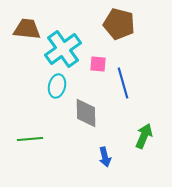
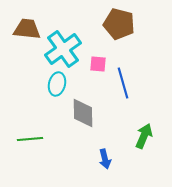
cyan ellipse: moved 2 px up
gray diamond: moved 3 px left
blue arrow: moved 2 px down
